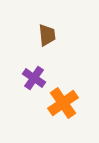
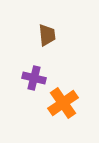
purple cross: rotated 20 degrees counterclockwise
